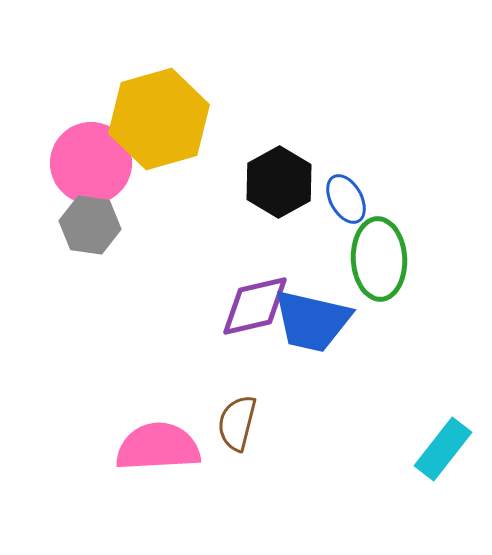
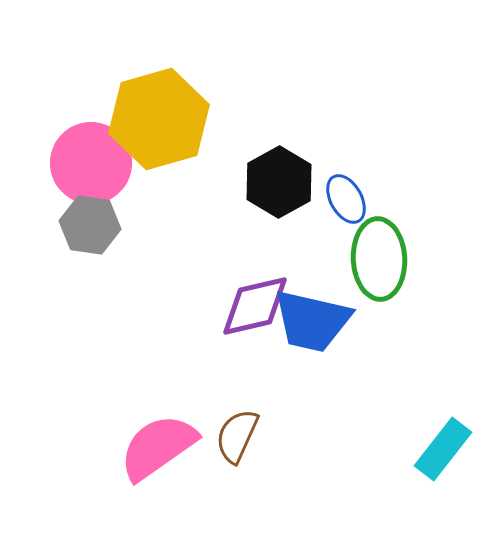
brown semicircle: moved 13 px down; rotated 10 degrees clockwise
pink semicircle: rotated 32 degrees counterclockwise
